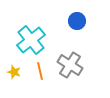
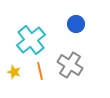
blue circle: moved 1 px left, 3 px down
